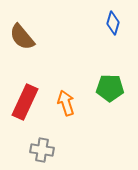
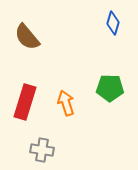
brown semicircle: moved 5 px right
red rectangle: rotated 8 degrees counterclockwise
